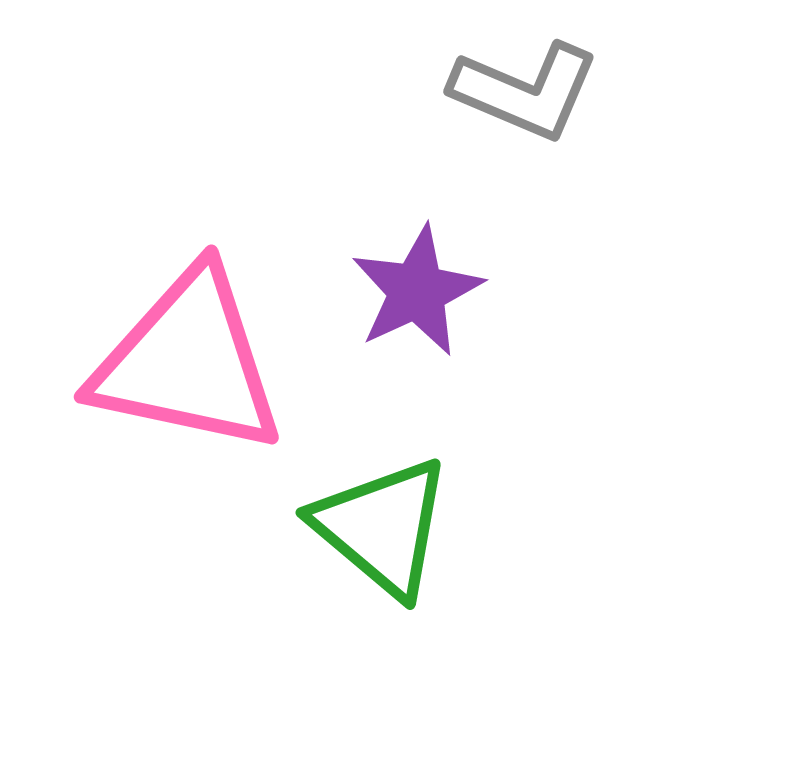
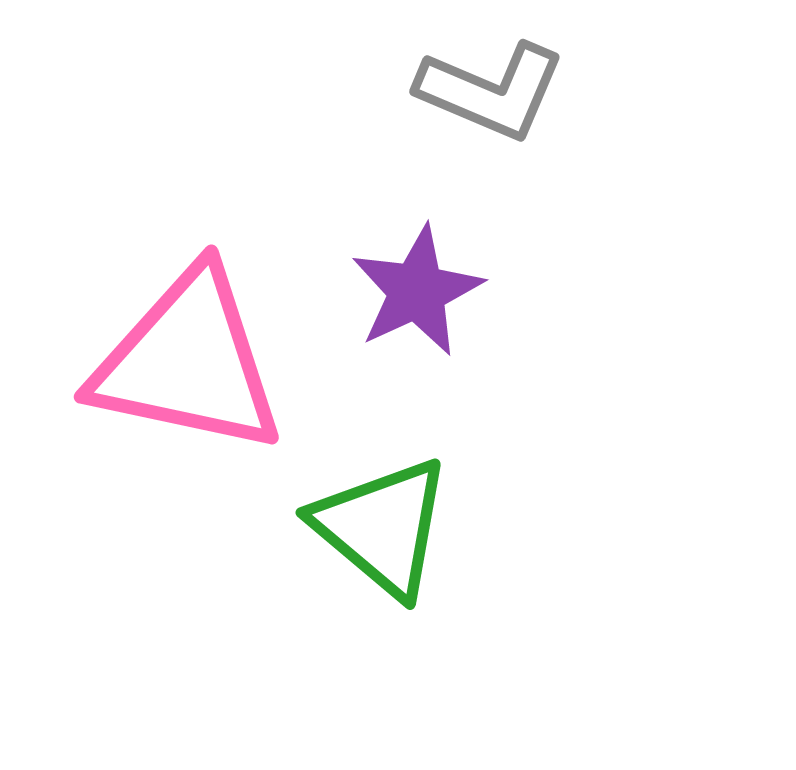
gray L-shape: moved 34 px left
